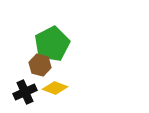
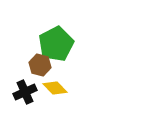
green pentagon: moved 4 px right
yellow diamond: rotated 25 degrees clockwise
